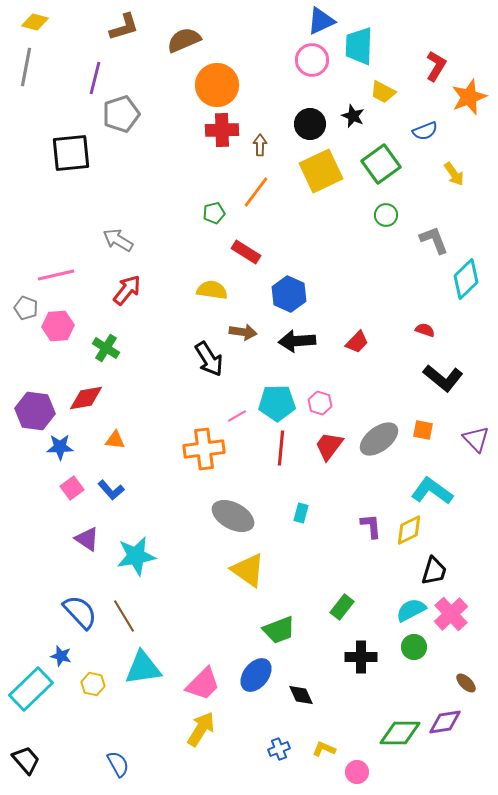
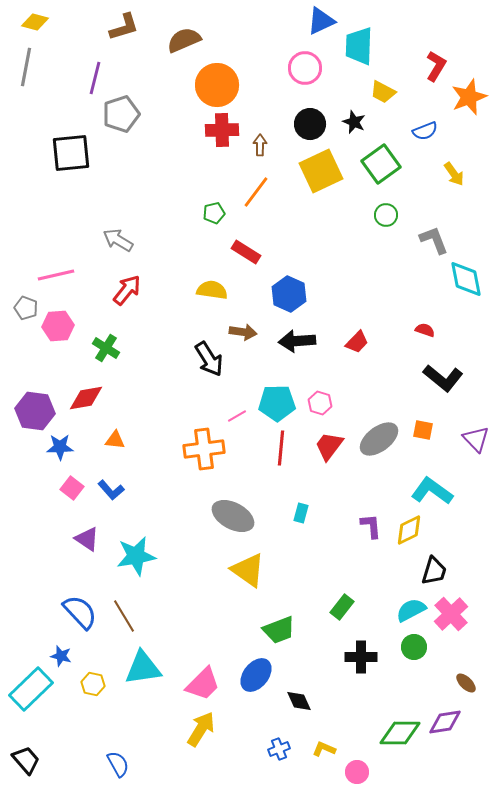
pink circle at (312, 60): moved 7 px left, 8 px down
black star at (353, 116): moved 1 px right, 6 px down
cyan diamond at (466, 279): rotated 57 degrees counterclockwise
pink square at (72, 488): rotated 15 degrees counterclockwise
black diamond at (301, 695): moved 2 px left, 6 px down
